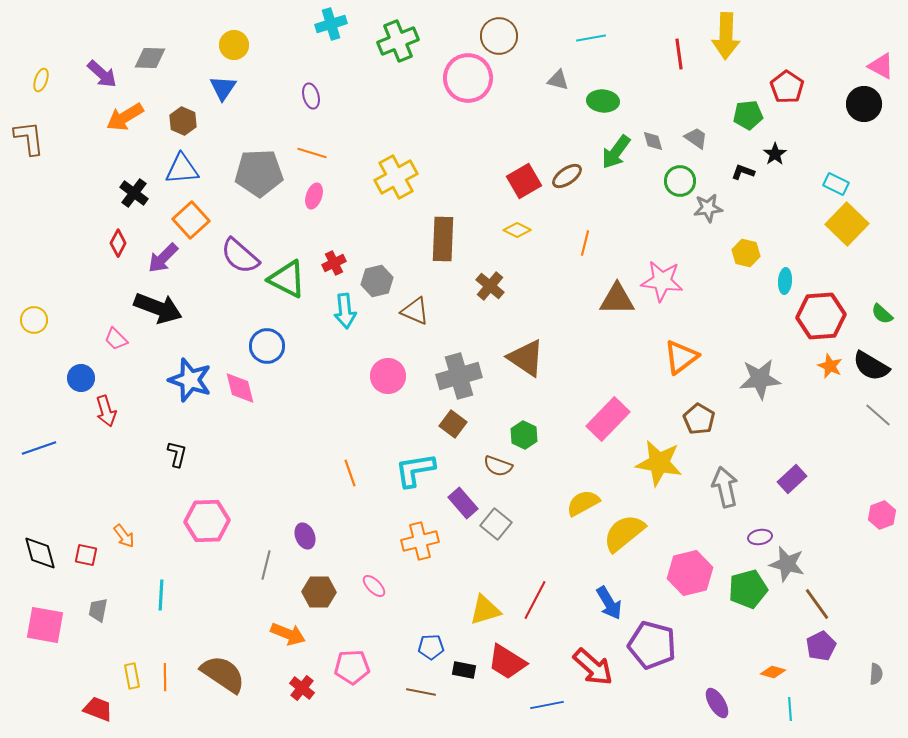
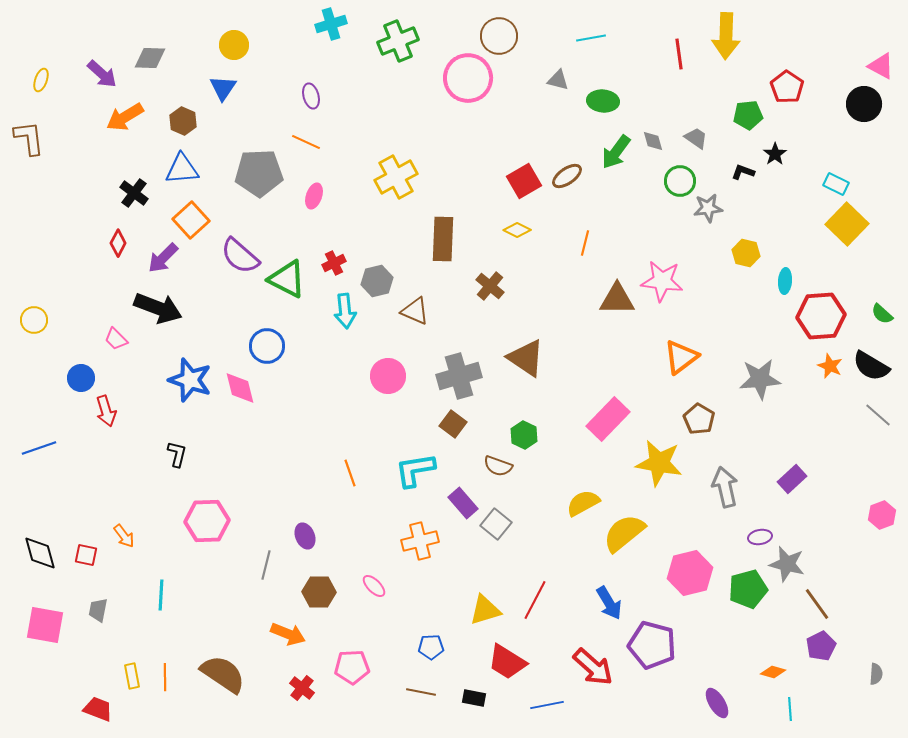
orange line at (312, 153): moved 6 px left, 11 px up; rotated 8 degrees clockwise
black rectangle at (464, 670): moved 10 px right, 28 px down
